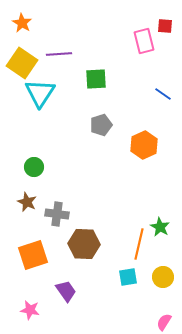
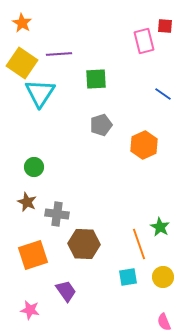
orange line: rotated 32 degrees counterclockwise
pink semicircle: rotated 54 degrees counterclockwise
